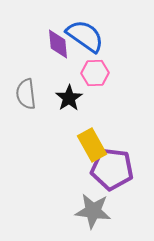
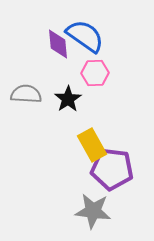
gray semicircle: rotated 100 degrees clockwise
black star: moved 1 px left, 1 px down
